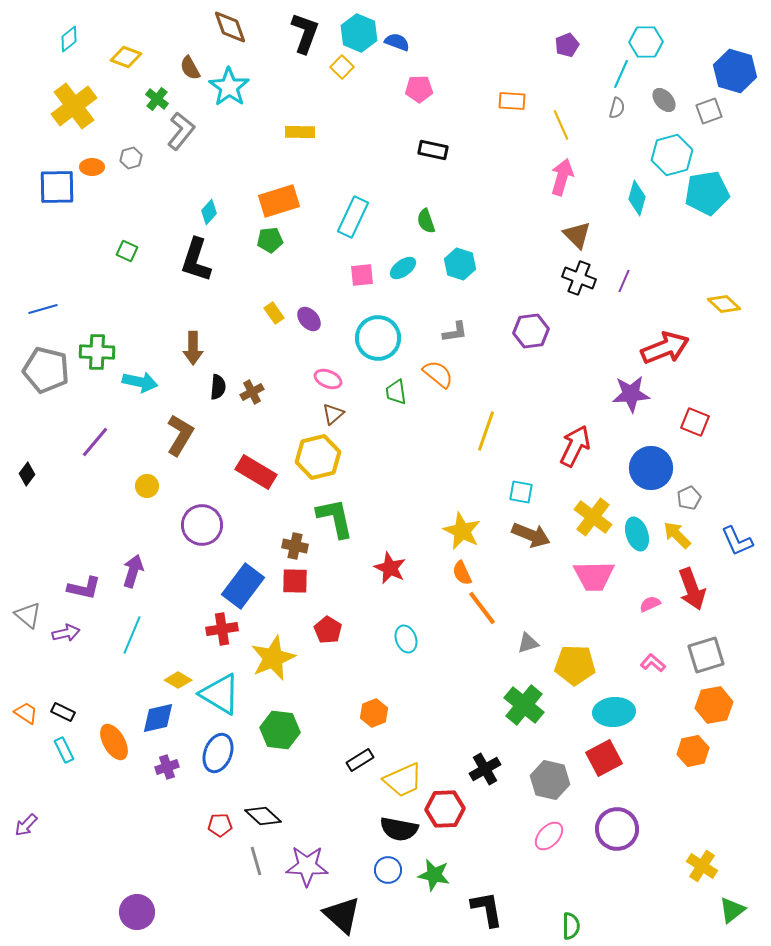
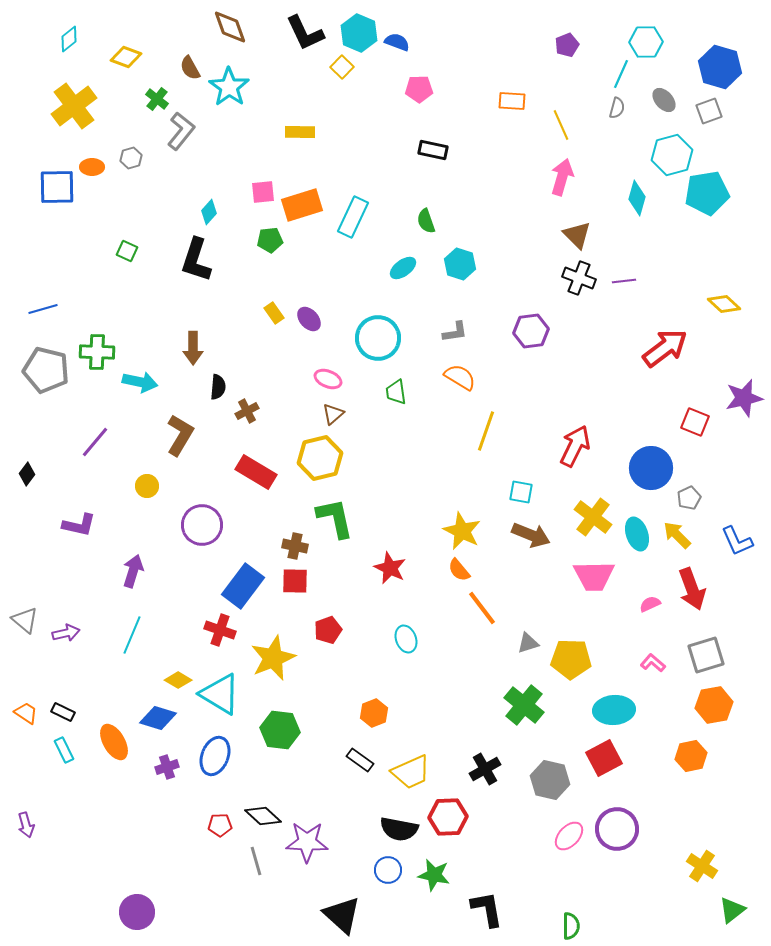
black L-shape at (305, 33): rotated 135 degrees clockwise
blue hexagon at (735, 71): moved 15 px left, 4 px up
orange rectangle at (279, 201): moved 23 px right, 4 px down
pink square at (362, 275): moved 99 px left, 83 px up
purple line at (624, 281): rotated 60 degrees clockwise
red arrow at (665, 348): rotated 15 degrees counterclockwise
orange semicircle at (438, 374): moved 22 px right, 3 px down; rotated 8 degrees counterclockwise
brown cross at (252, 392): moved 5 px left, 19 px down
purple star at (631, 394): moved 113 px right, 4 px down; rotated 9 degrees counterclockwise
yellow hexagon at (318, 457): moved 2 px right, 1 px down
orange semicircle at (462, 573): moved 3 px left, 3 px up; rotated 15 degrees counterclockwise
purple L-shape at (84, 588): moved 5 px left, 63 px up
gray triangle at (28, 615): moved 3 px left, 5 px down
red cross at (222, 629): moved 2 px left, 1 px down; rotated 28 degrees clockwise
red pentagon at (328, 630): rotated 20 degrees clockwise
yellow pentagon at (575, 665): moved 4 px left, 6 px up
cyan ellipse at (614, 712): moved 2 px up
blue diamond at (158, 718): rotated 30 degrees clockwise
orange hexagon at (693, 751): moved 2 px left, 5 px down
blue ellipse at (218, 753): moved 3 px left, 3 px down
black rectangle at (360, 760): rotated 68 degrees clockwise
yellow trapezoid at (403, 780): moved 8 px right, 8 px up
red hexagon at (445, 809): moved 3 px right, 8 px down
purple arrow at (26, 825): rotated 60 degrees counterclockwise
pink ellipse at (549, 836): moved 20 px right
purple star at (307, 866): moved 24 px up
